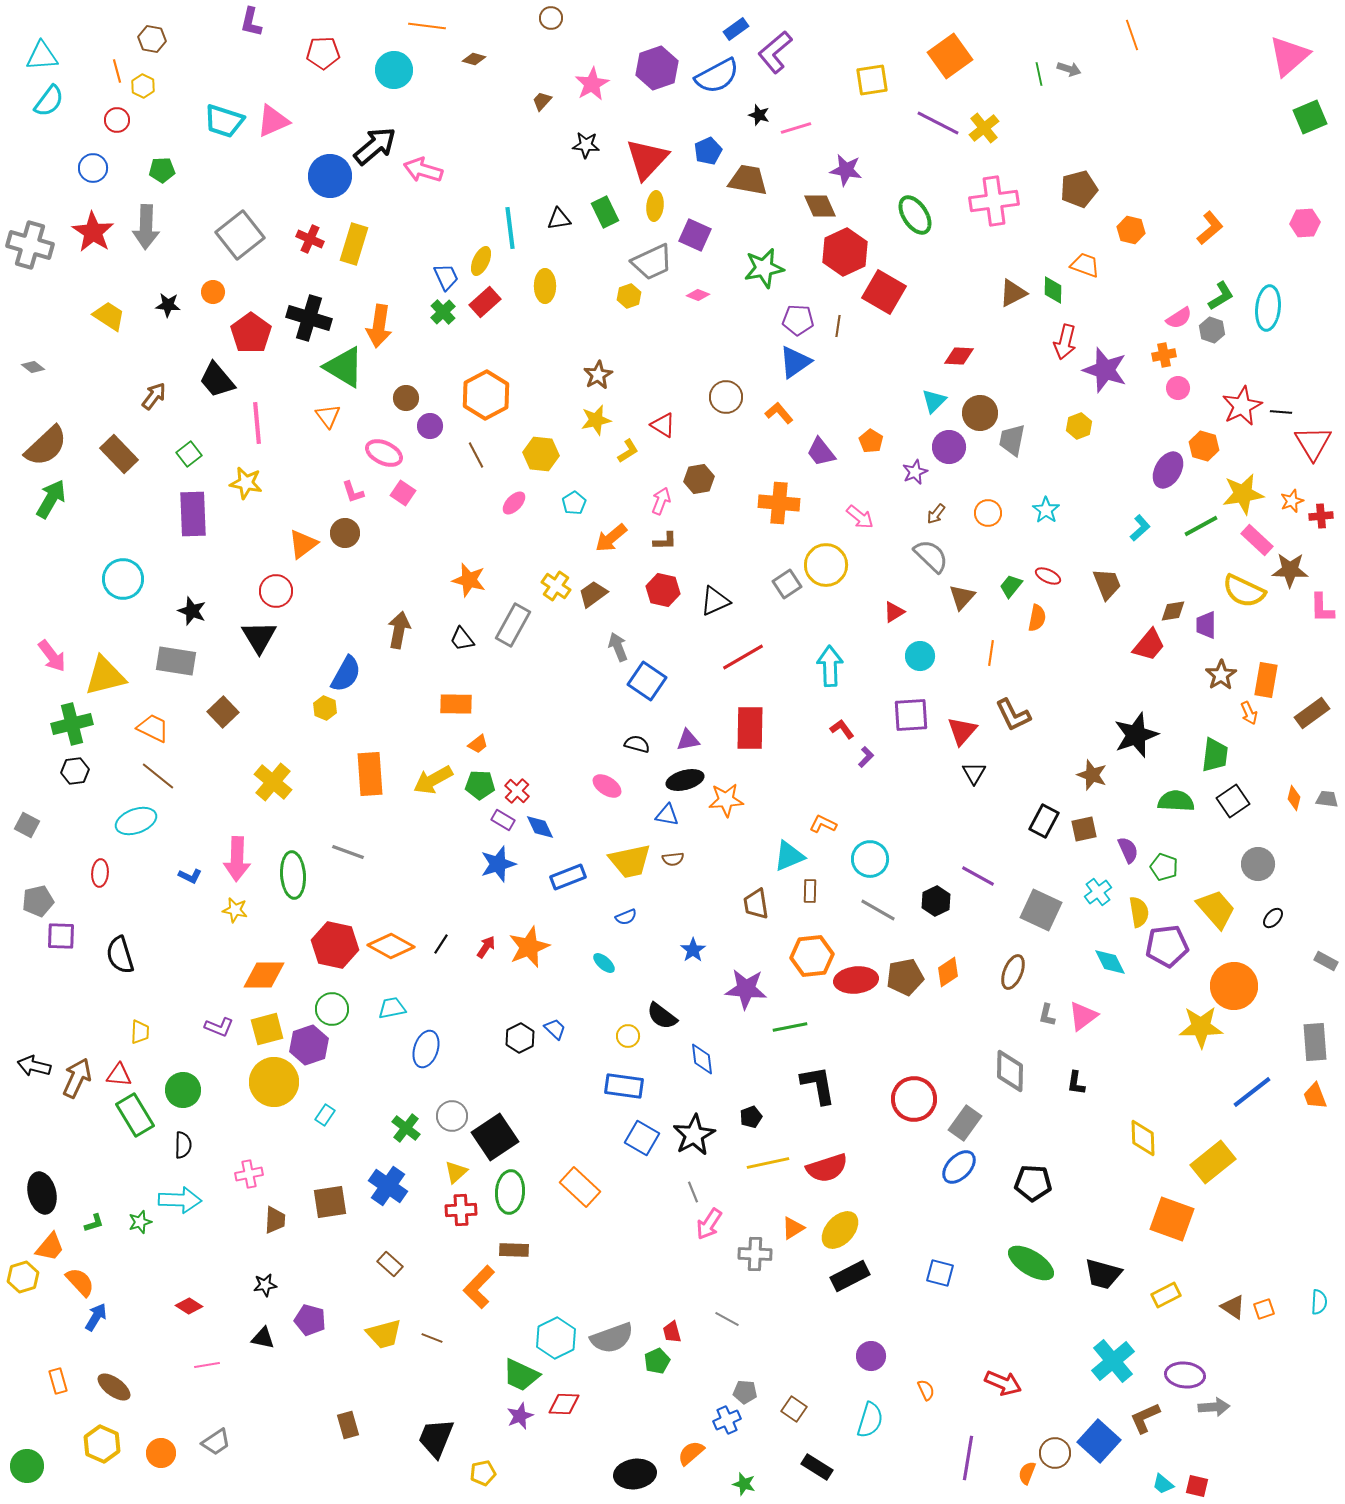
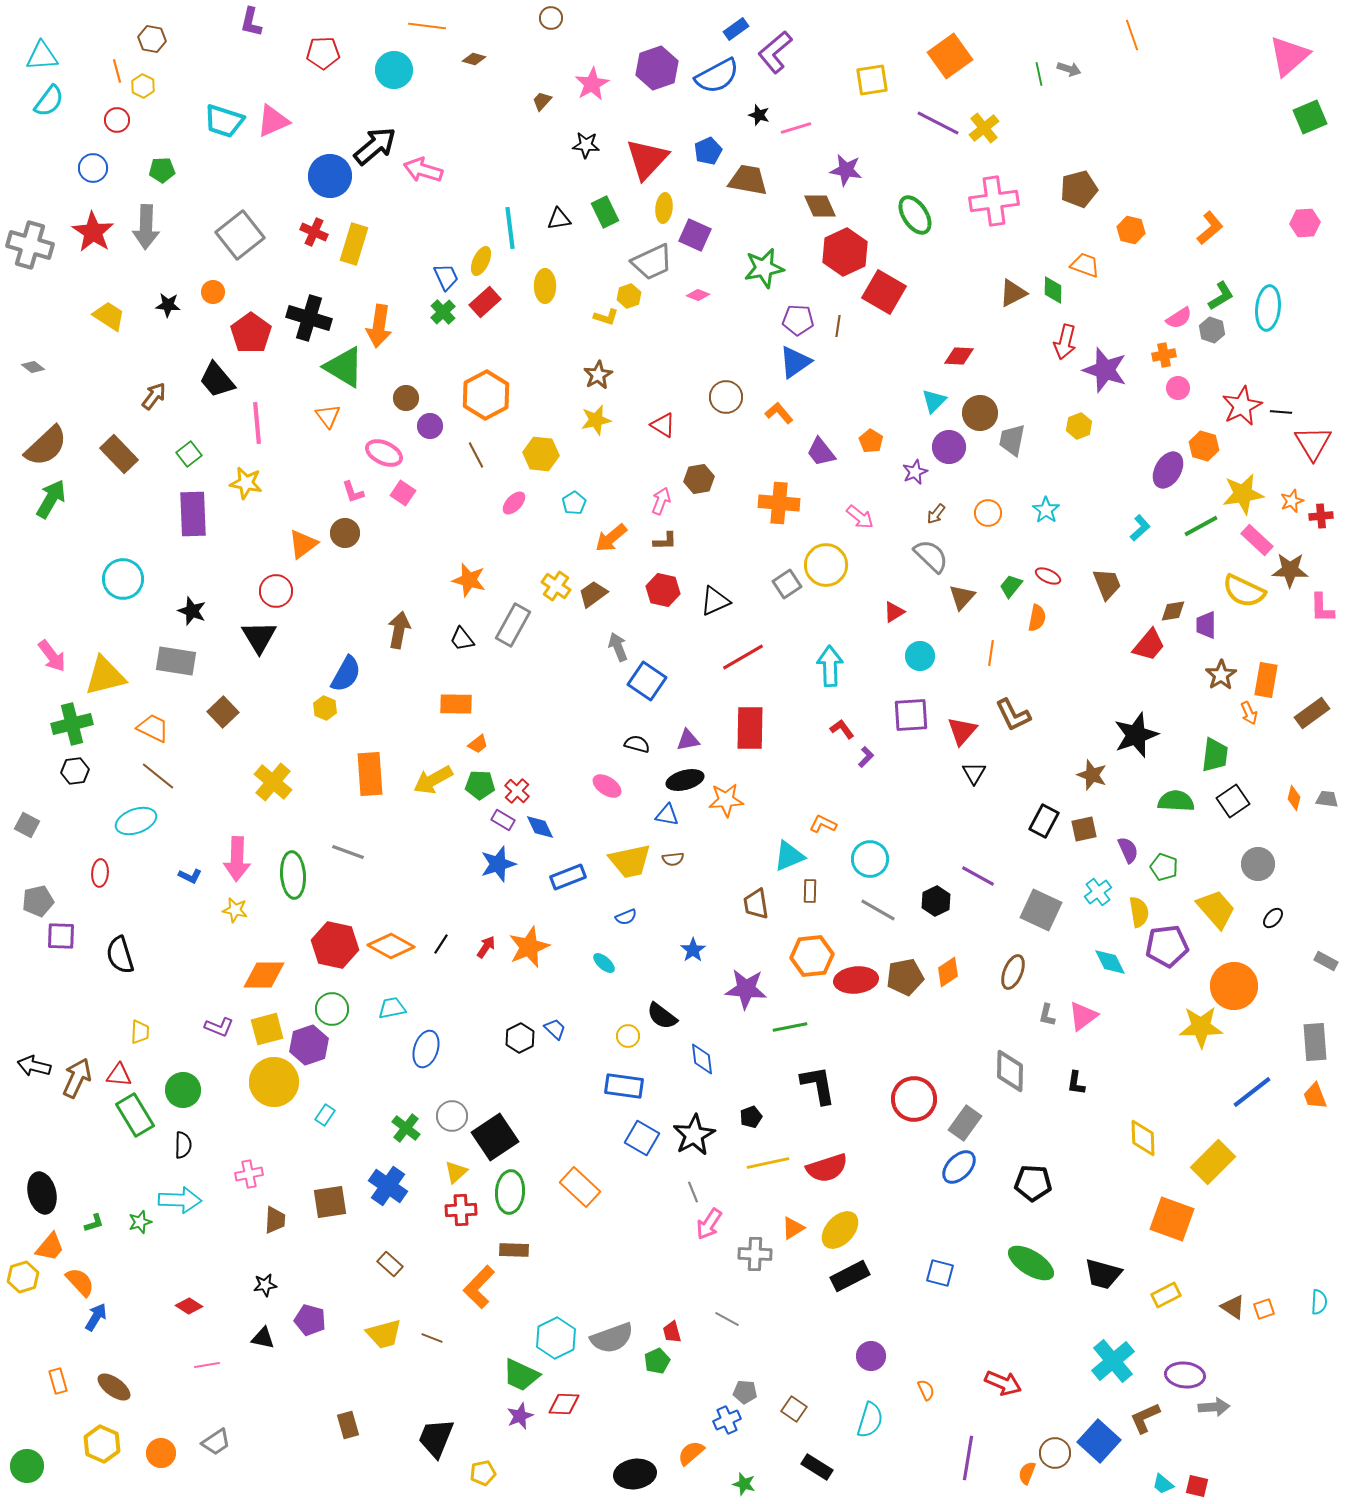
yellow ellipse at (655, 206): moved 9 px right, 2 px down
red cross at (310, 239): moved 4 px right, 7 px up
yellow L-shape at (628, 451): moved 22 px left, 134 px up; rotated 50 degrees clockwise
yellow rectangle at (1213, 1162): rotated 6 degrees counterclockwise
